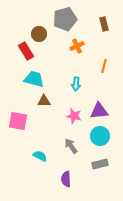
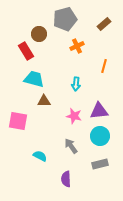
brown rectangle: rotated 64 degrees clockwise
